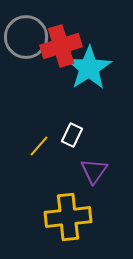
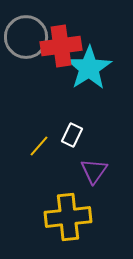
red cross: rotated 9 degrees clockwise
